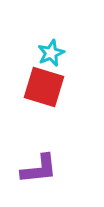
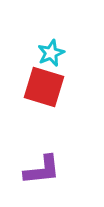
purple L-shape: moved 3 px right, 1 px down
